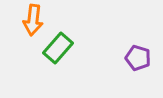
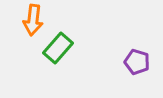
purple pentagon: moved 1 px left, 4 px down
